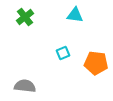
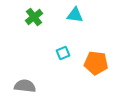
green cross: moved 9 px right
